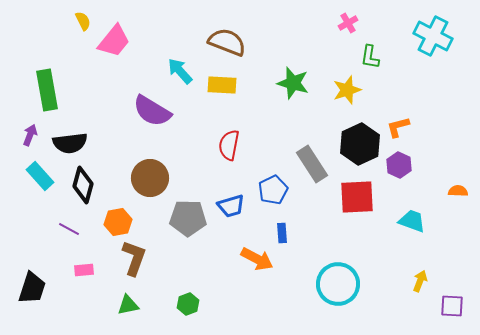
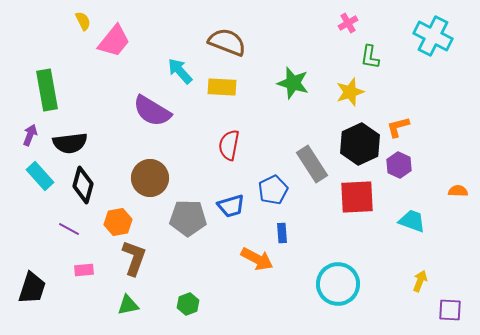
yellow rectangle: moved 2 px down
yellow star: moved 3 px right, 2 px down
purple square: moved 2 px left, 4 px down
